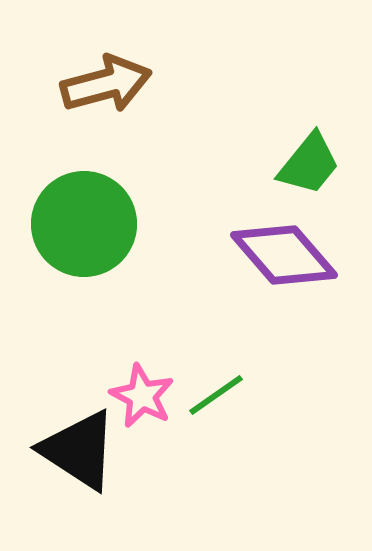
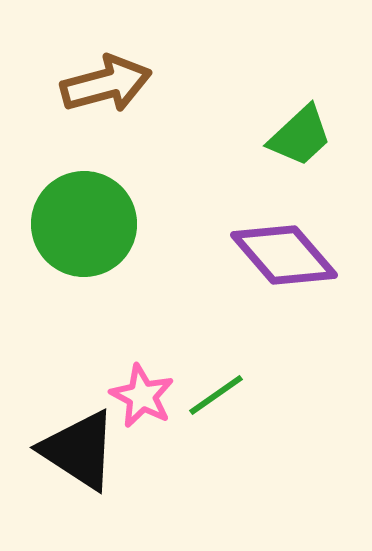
green trapezoid: moved 9 px left, 28 px up; rotated 8 degrees clockwise
